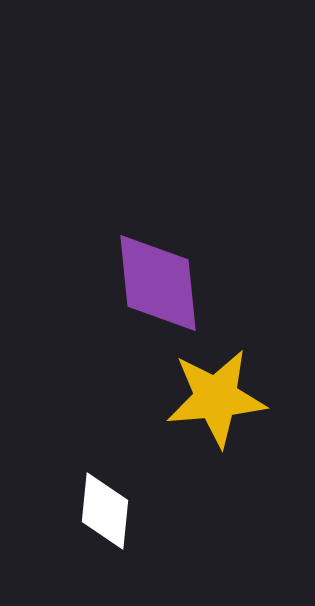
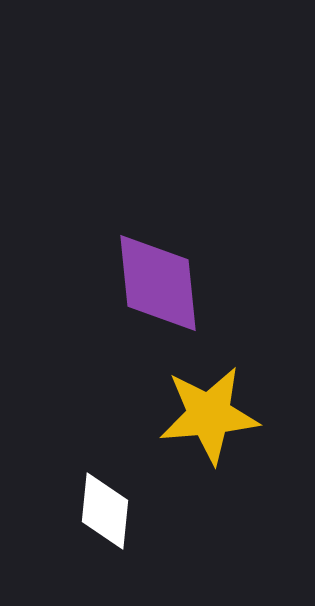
yellow star: moved 7 px left, 17 px down
